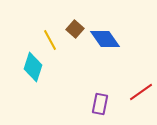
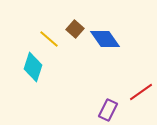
yellow line: moved 1 px left, 1 px up; rotated 20 degrees counterclockwise
purple rectangle: moved 8 px right, 6 px down; rotated 15 degrees clockwise
